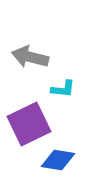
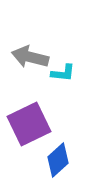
cyan L-shape: moved 16 px up
blue diamond: rotated 52 degrees counterclockwise
